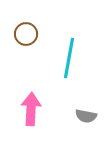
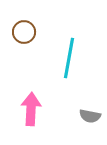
brown circle: moved 2 px left, 2 px up
gray semicircle: moved 4 px right
